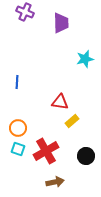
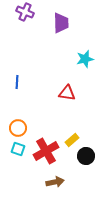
red triangle: moved 7 px right, 9 px up
yellow rectangle: moved 19 px down
